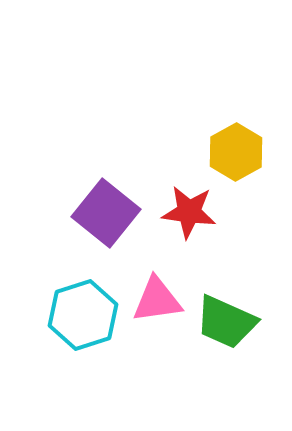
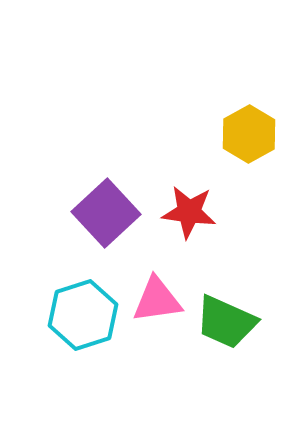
yellow hexagon: moved 13 px right, 18 px up
purple square: rotated 8 degrees clockwise
